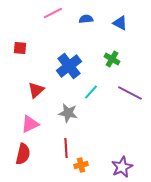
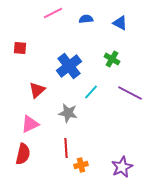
red triangle: moved 1 px right
